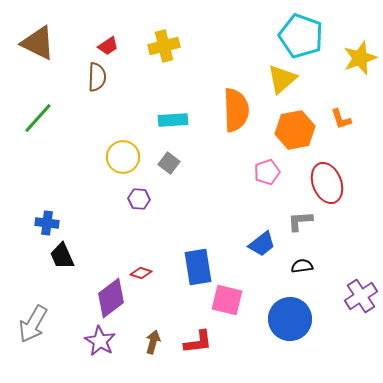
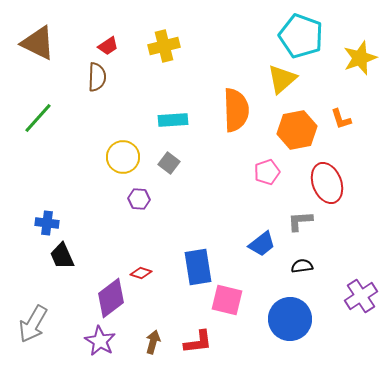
orange hexagon: moved 2 px right
